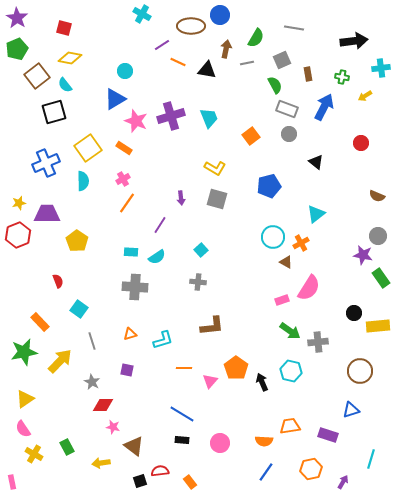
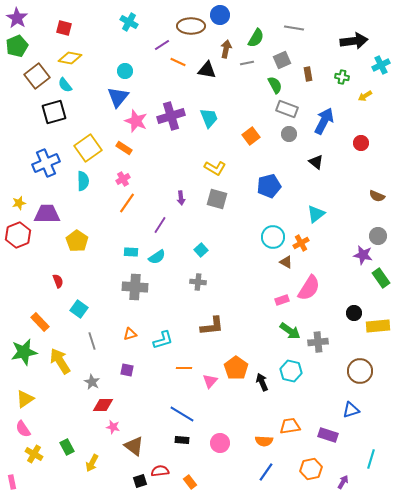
cyan cross at (142, 14): moved 13 px left, 8 px down
green pentagon at (17, 49): moved 3 px up
cyan cross at (381, 68): moved 3 px up; rotated 18 degrees counterclockwise
blue triangle at (115, 99): moved 3 px right, 2 px up; rotated 20 degrees counterclockwise
blue arrow at (324, 107): moved 14 px down
yellow arrow at (60, 361): rotated 76 degrees counterclockwise
yellow arrow at (101, 463): moved 9 px left; rotated 54 degrees counterclockwise
